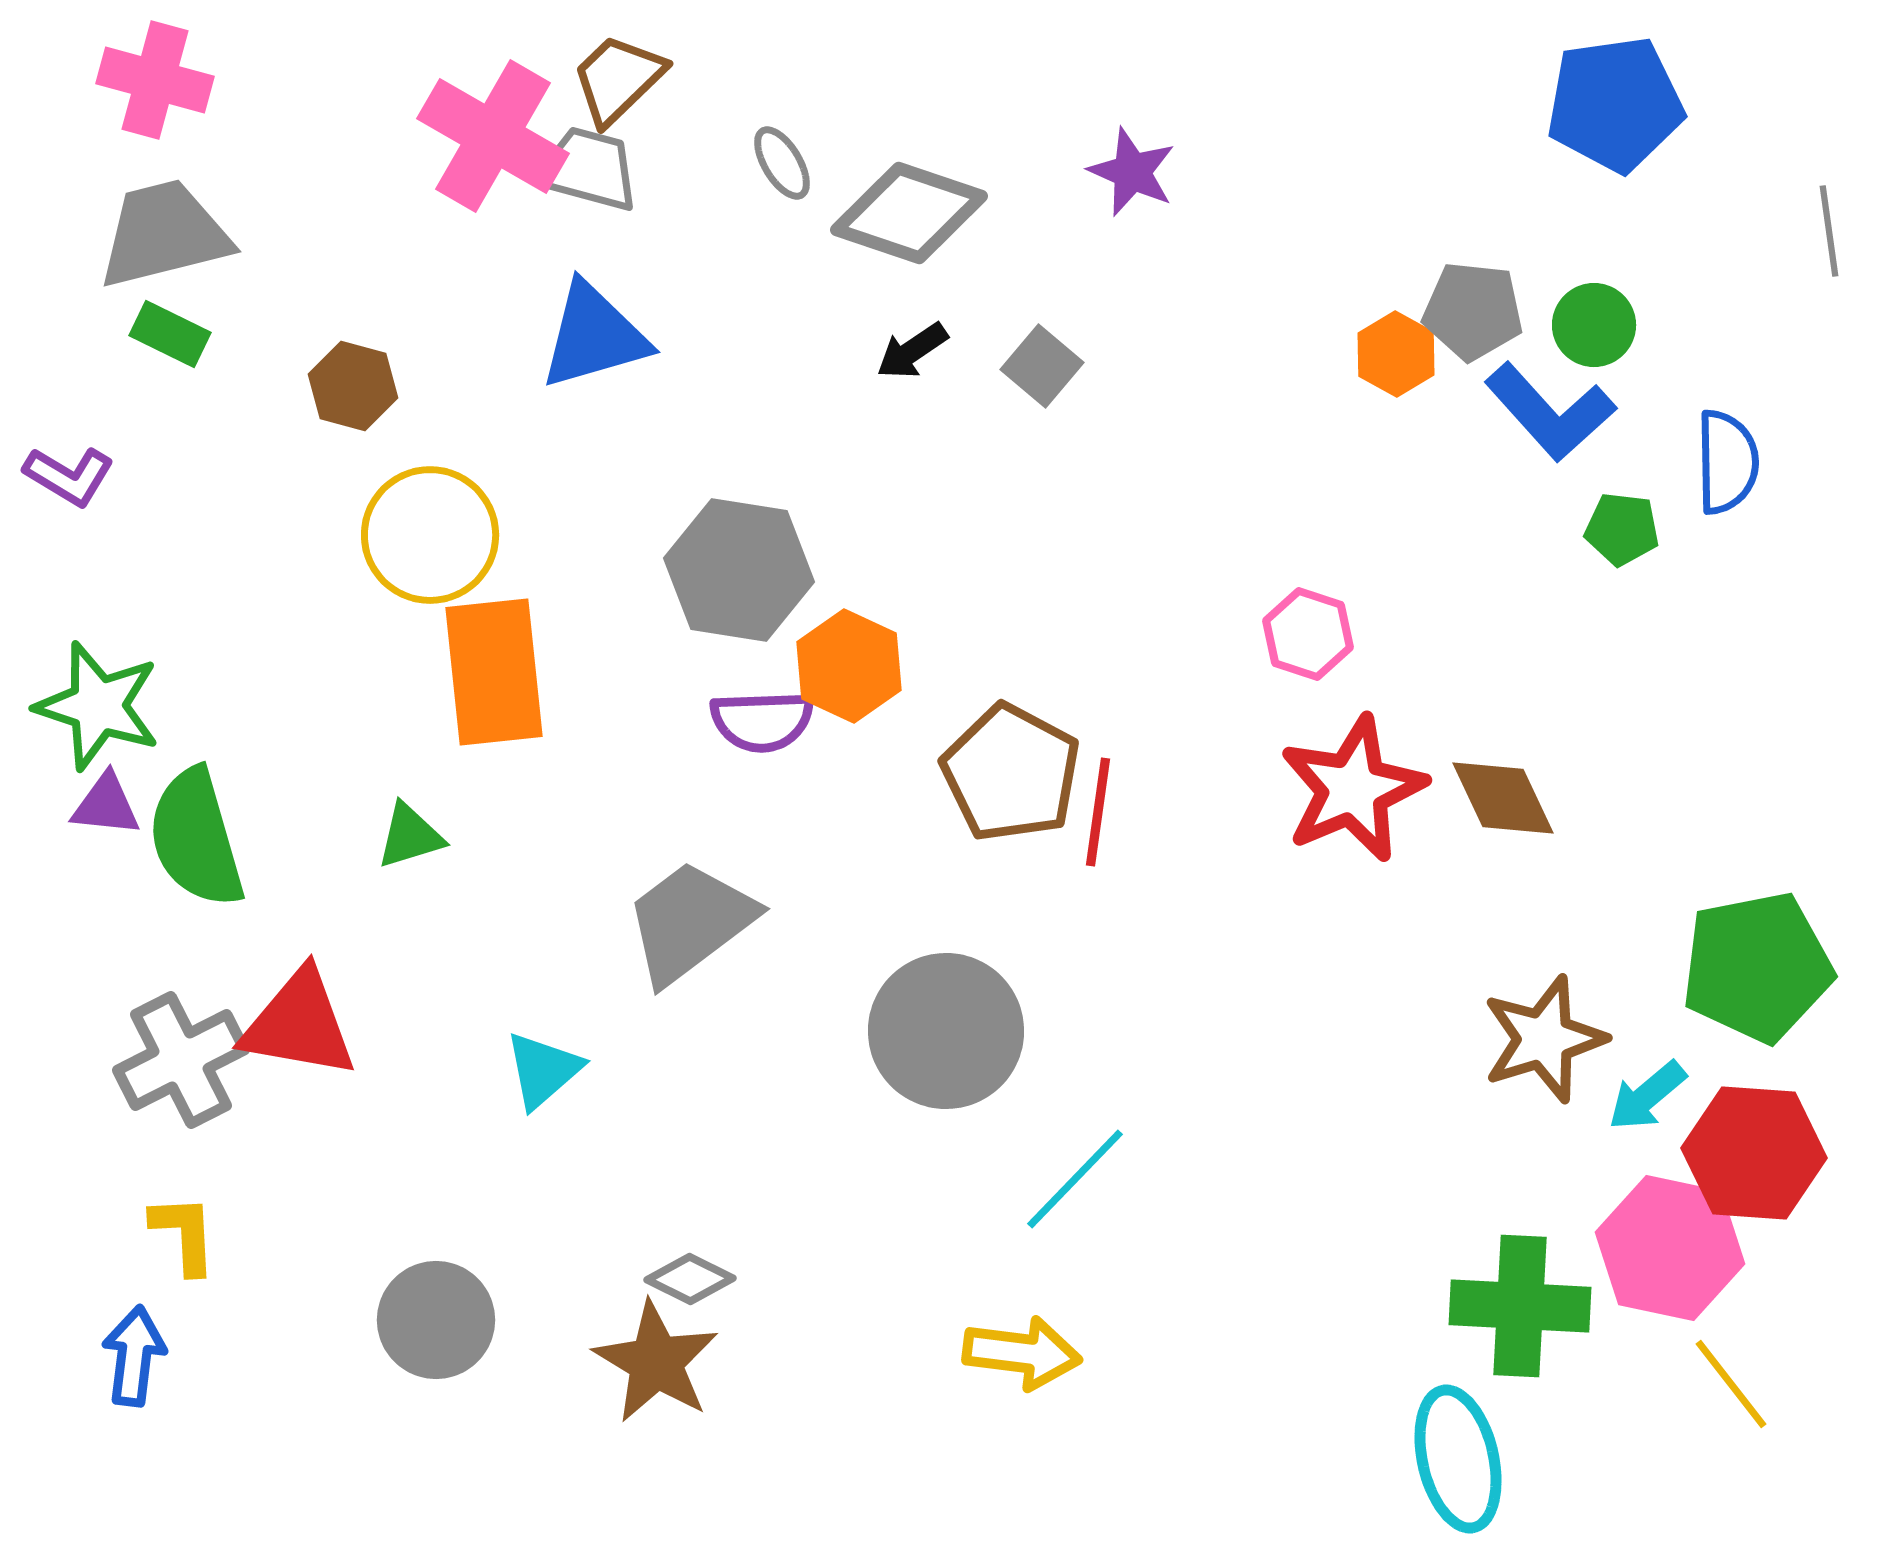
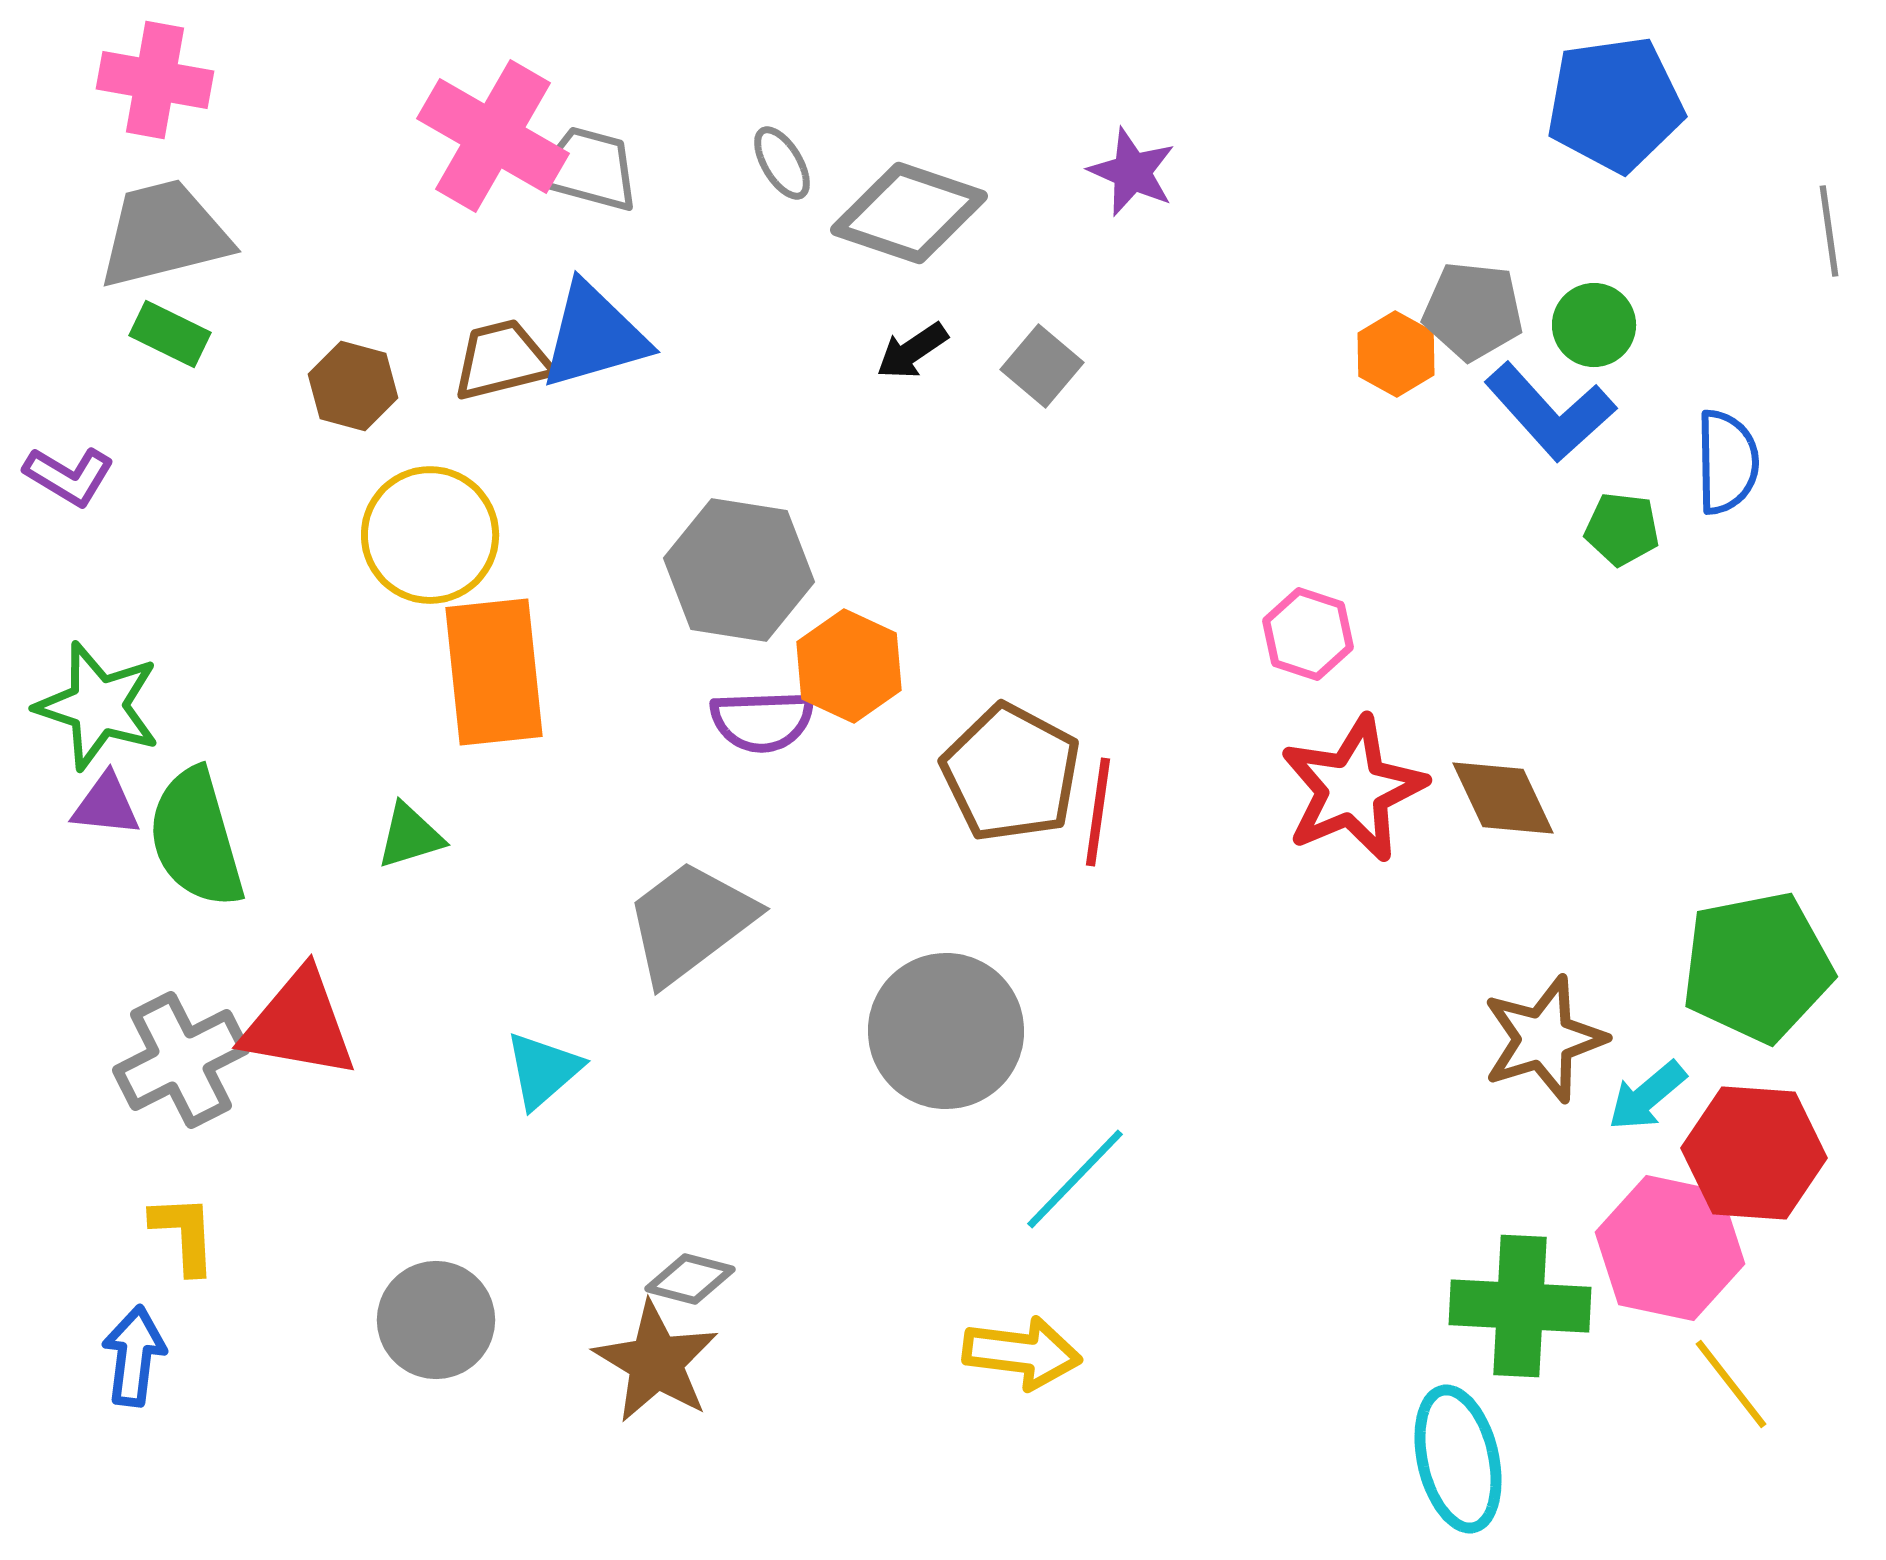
brown trapezoid at (618, 79): moved 116 px left, 281 px down; rotated 30 degrees clockwise
pink cross at (155, 80): rotated 5 degrees counterclockwise
gray diamond at (690, 1279): rotated 12 degrees counterclockwise
